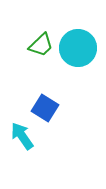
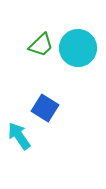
cyan arrow: moved 3 px left
